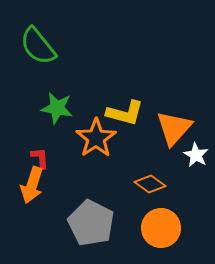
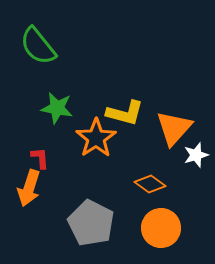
white star: rotated 25 degrees clockwise
orange arrow: moved 3 px left, 3 px down
